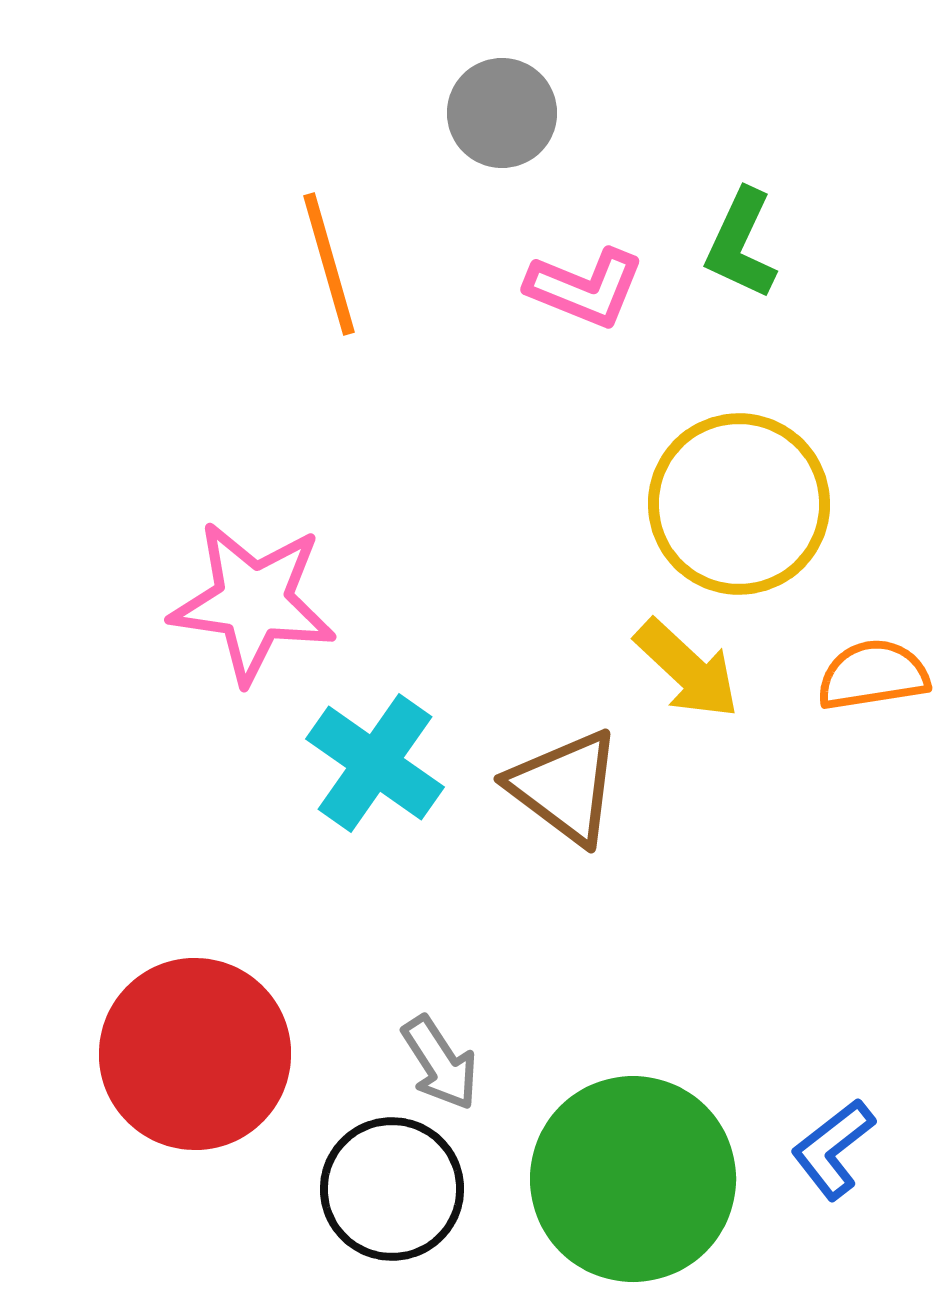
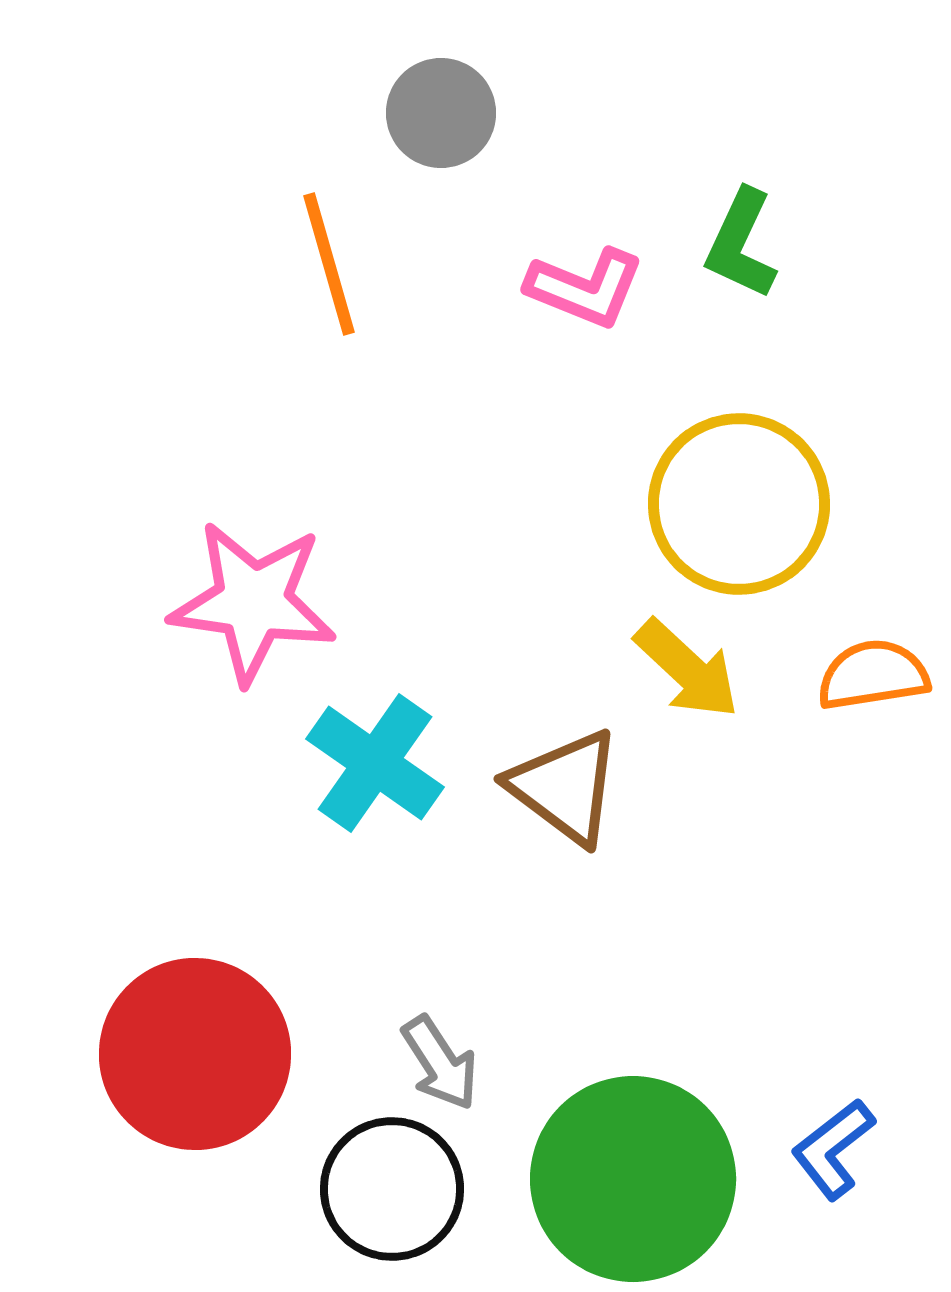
gray circle: moved 61 px left
